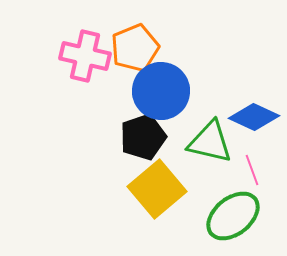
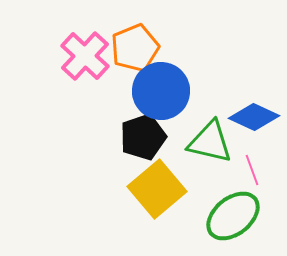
pink cross: rotated 30 degrees clockwise
